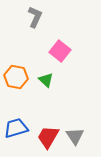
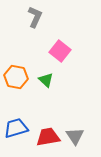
red trapezoid: rotated 50 degrees clockwise
